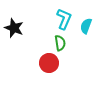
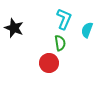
cyan semicircle: moved 1 px right, 4 px down
